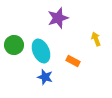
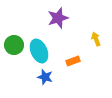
cyan ellipse: moved 2 px left
orange rectangle: rotated 48 degrees counterclockwise
